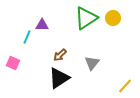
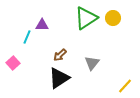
pink square: rotated 24 degrees clockwise
